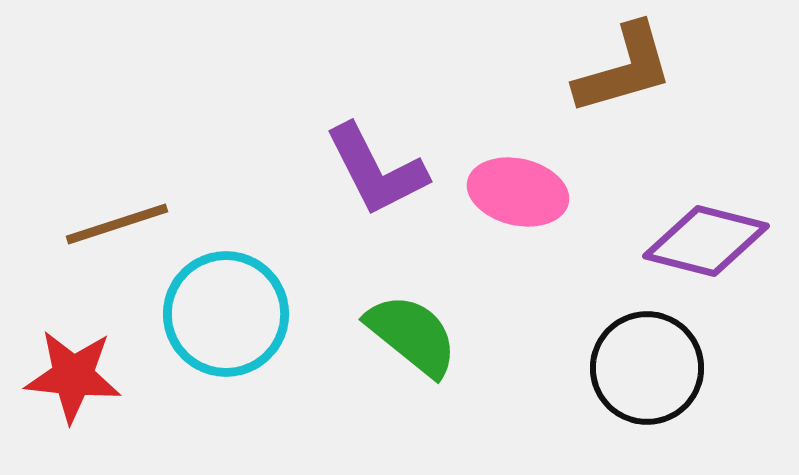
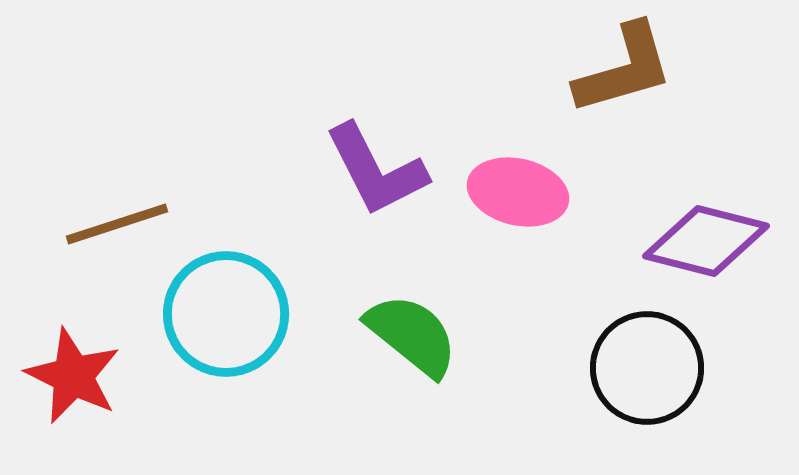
red star: rotated 20 degrees clockwise
